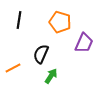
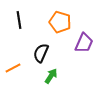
black line: rotated 18 degrees counterclockwise
black semicircle: moved 1 px up
